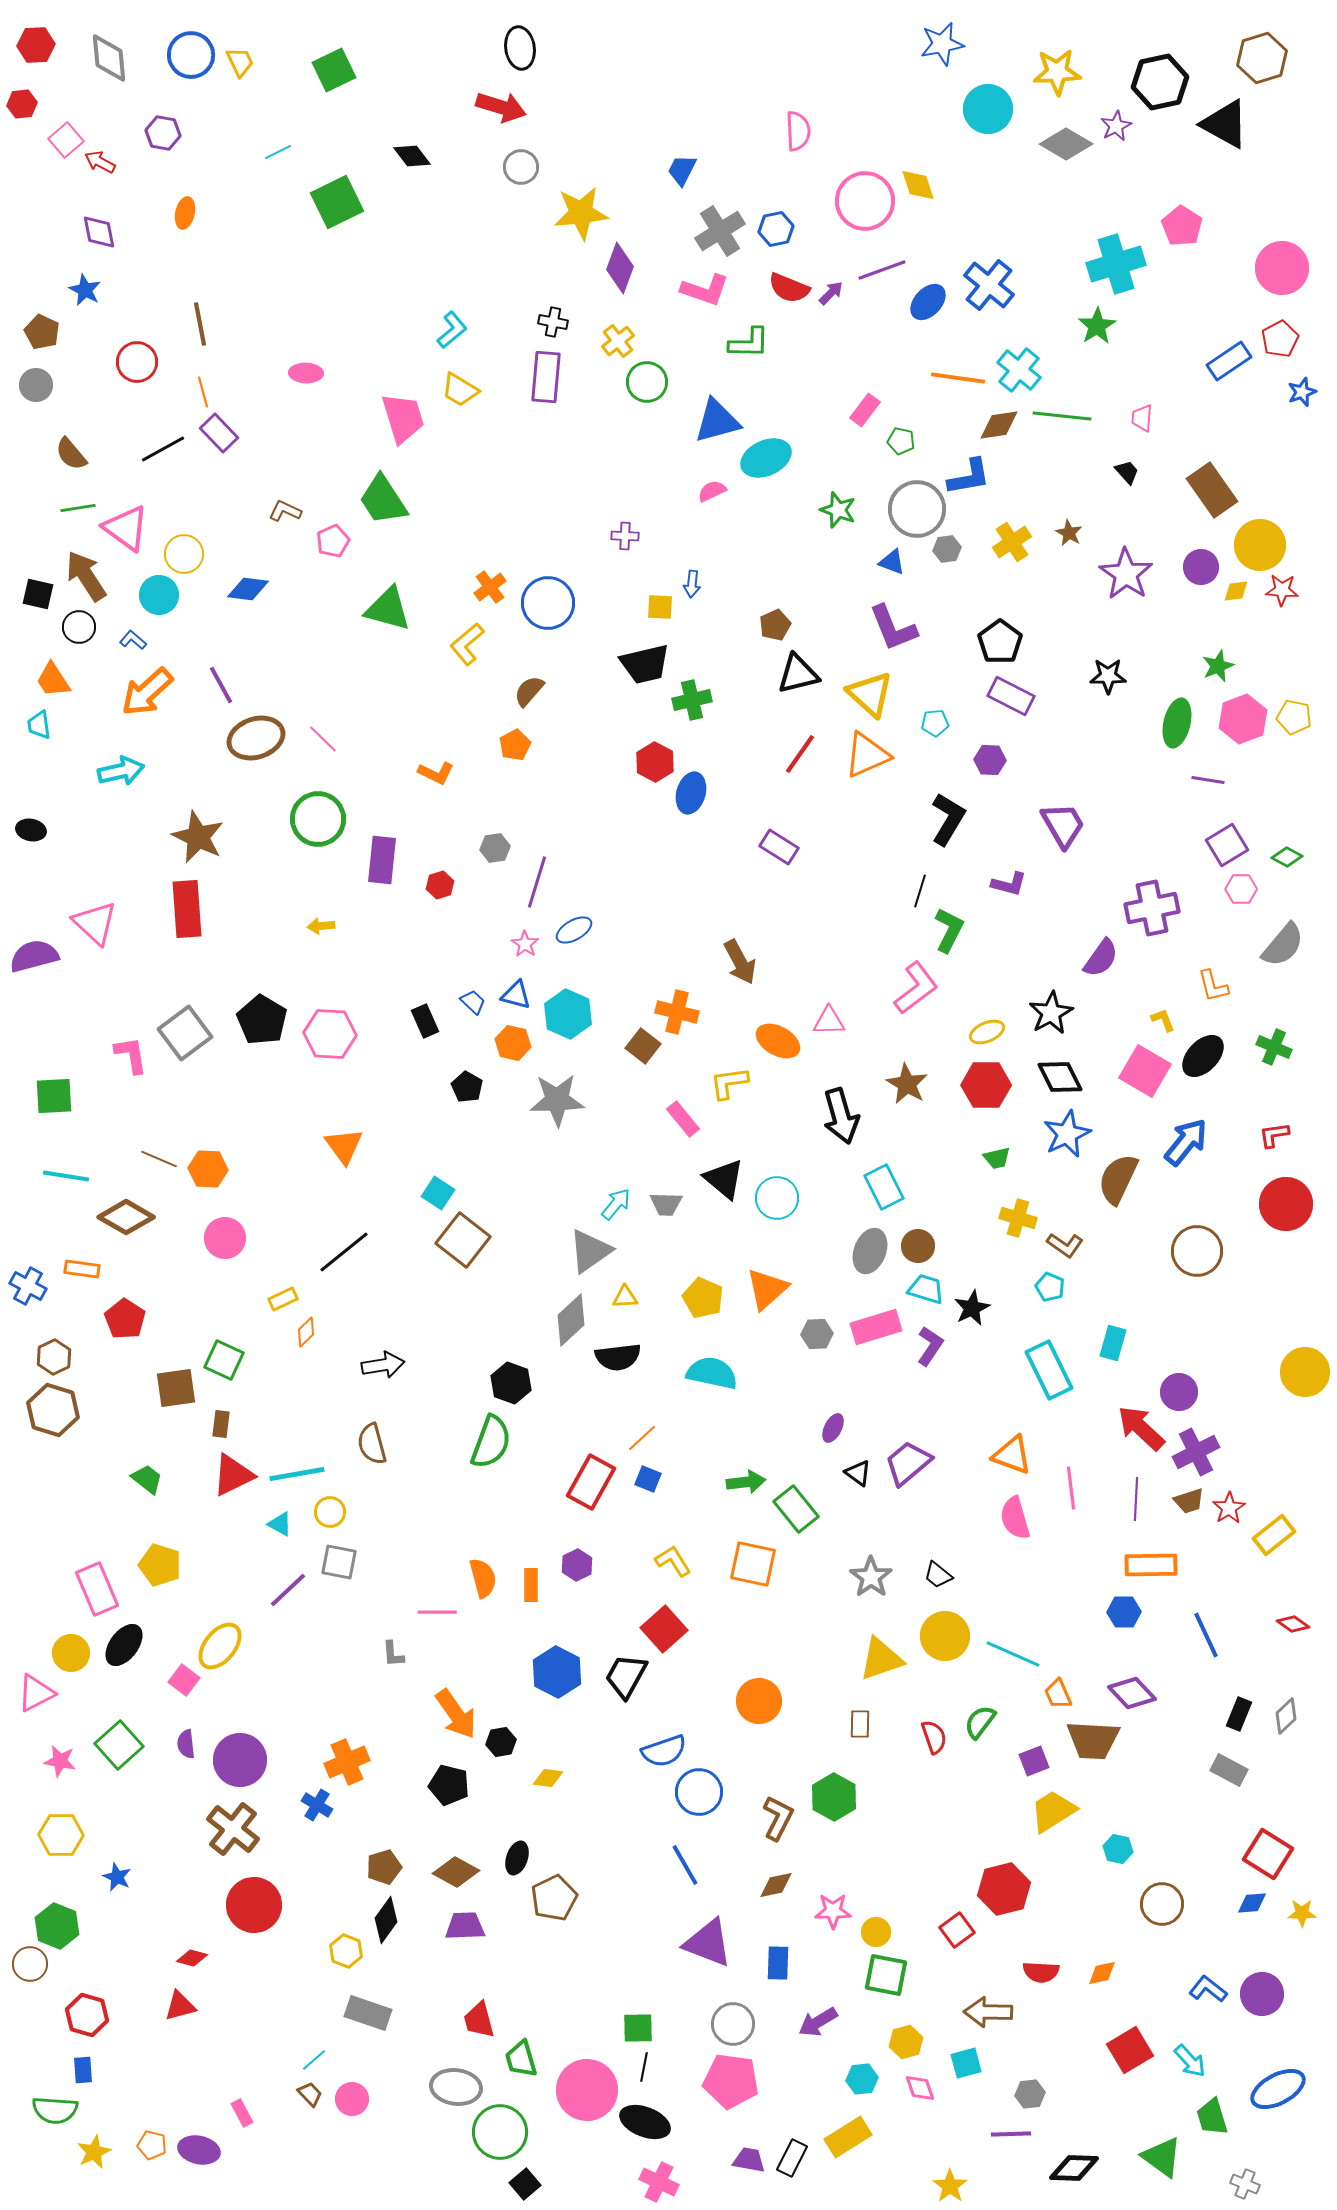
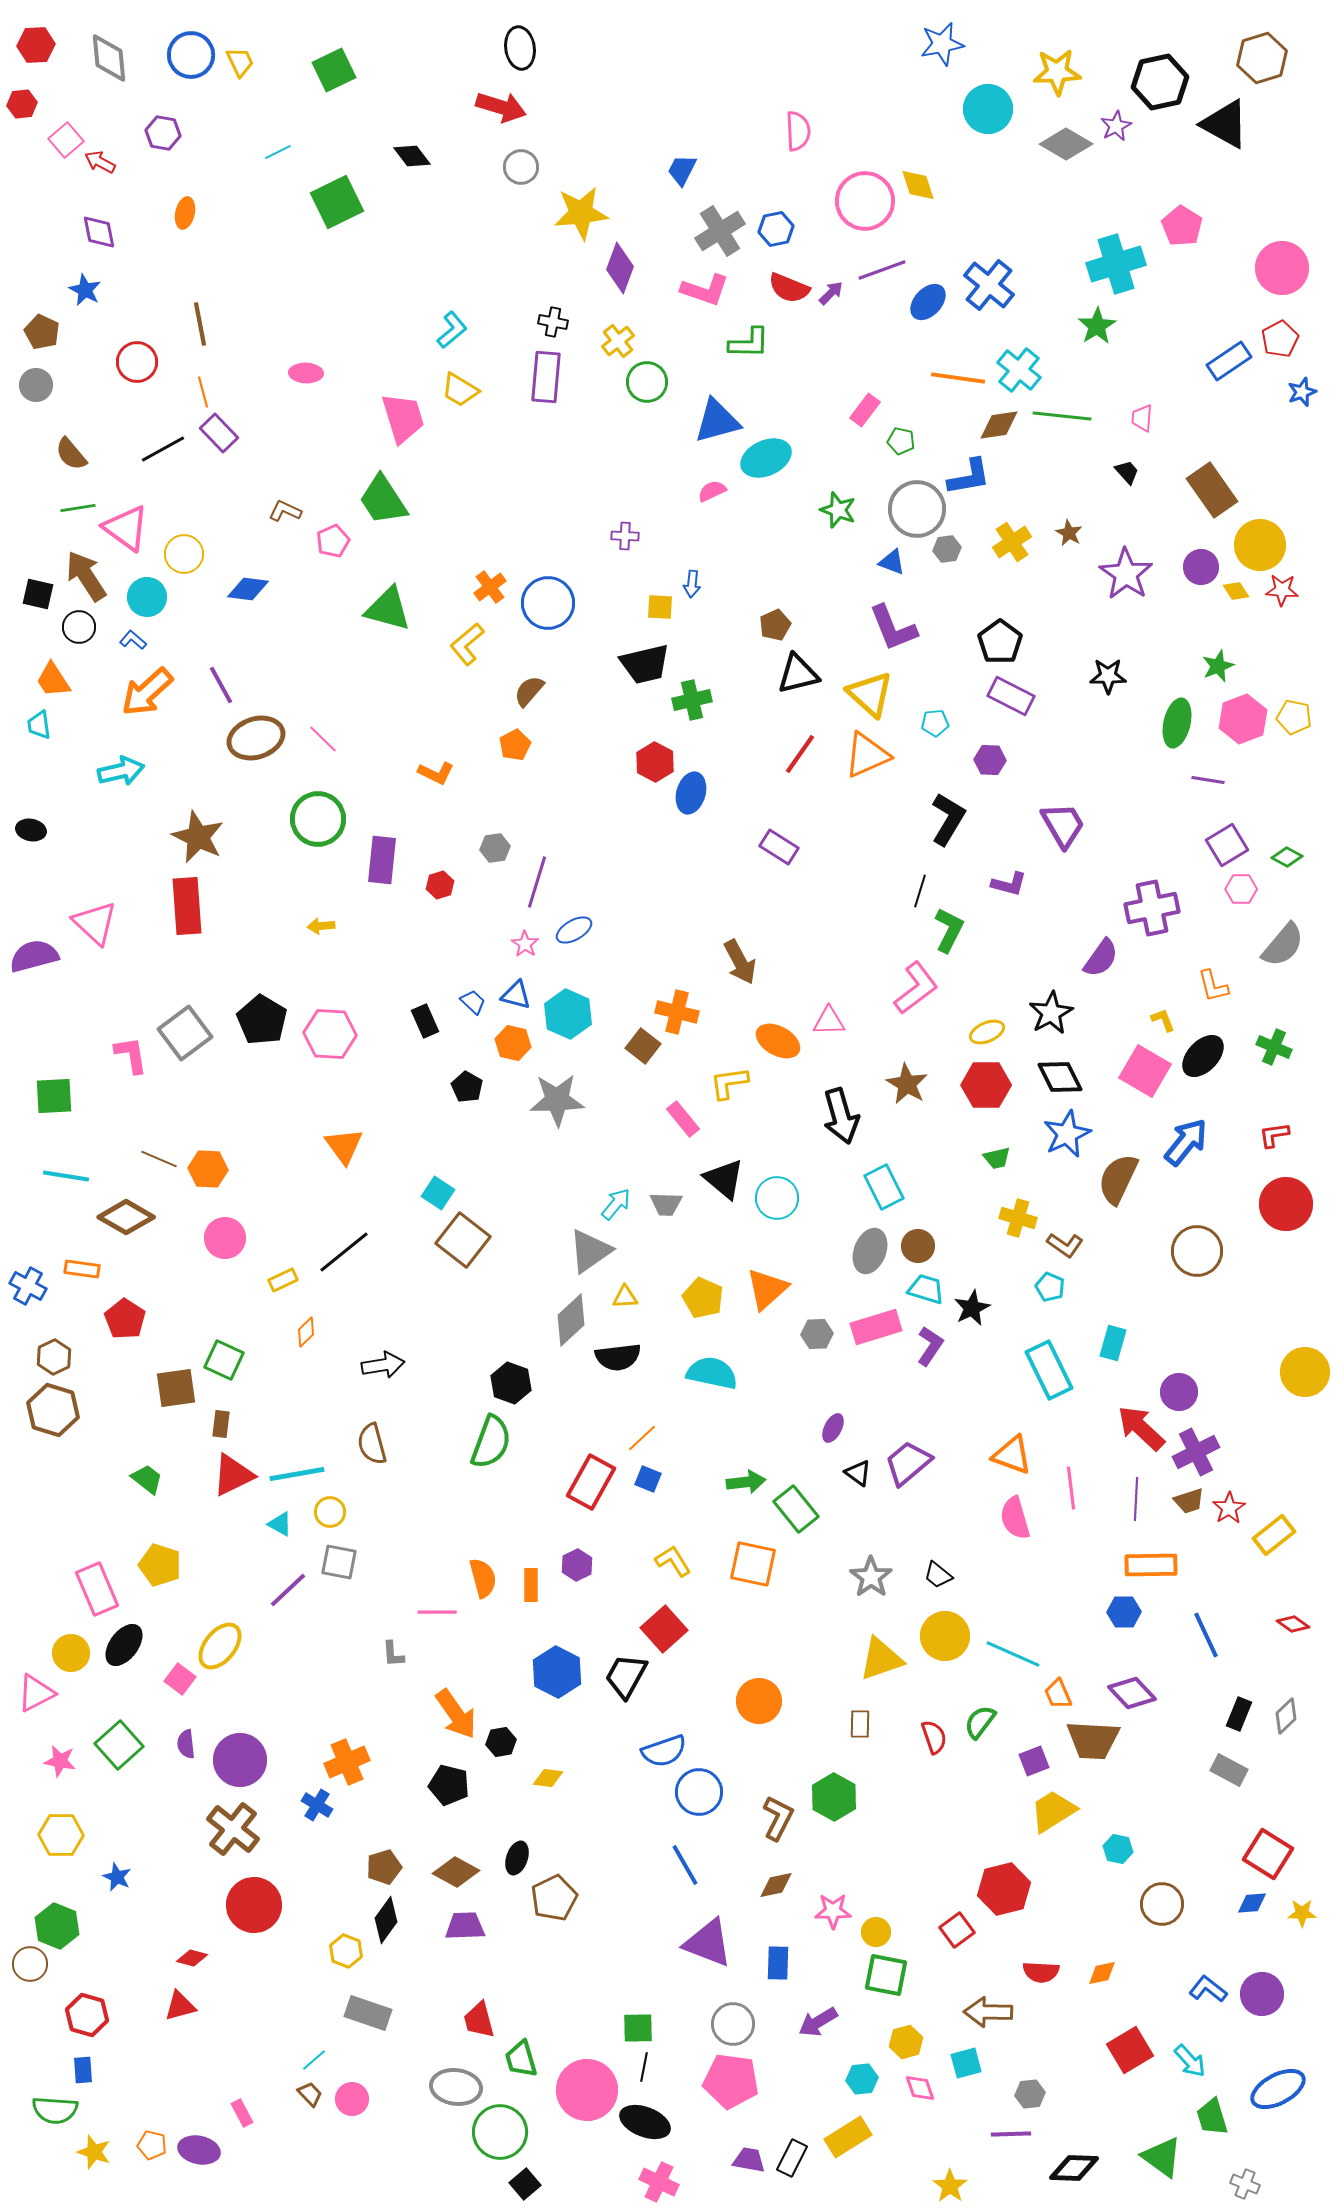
yellow diamond at (1236, 591): rotated 64 degrees clockwise
cyan circle at (159, 595): moved 12 px left, 2 px down
red rectangle at (187, 909): moved 3 px up
yellow rectangle at (283, 1299): moved 19 px up
pink square at (184, 1680): moved 4 px left, 1 px up
yellow star at (94, 2152): rotated 28 degrees counterclockwise
